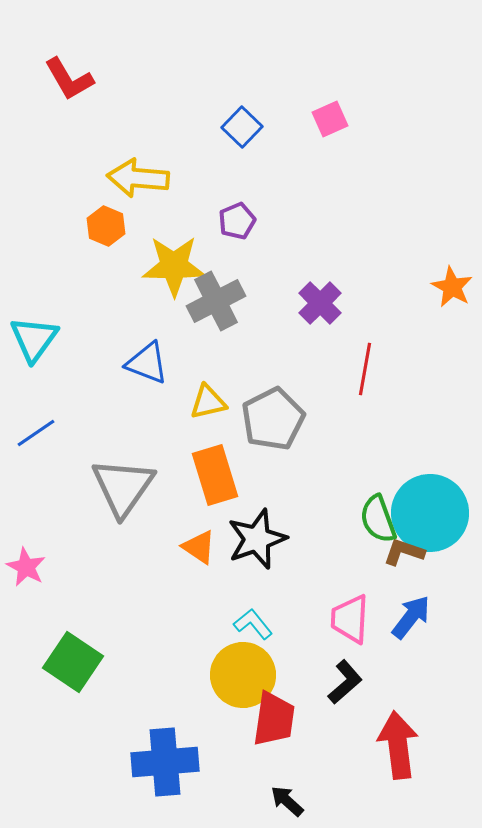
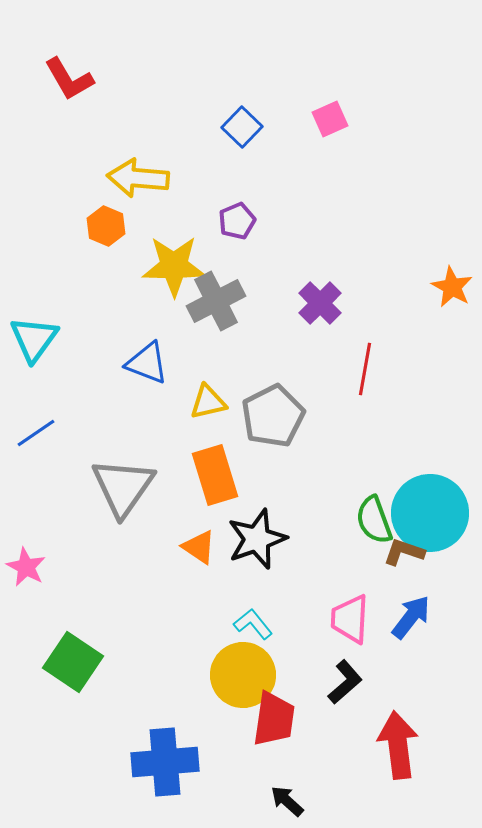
gray pentagon: moved 3 px up
green semicircle: moved 4 px left, 1 px down
